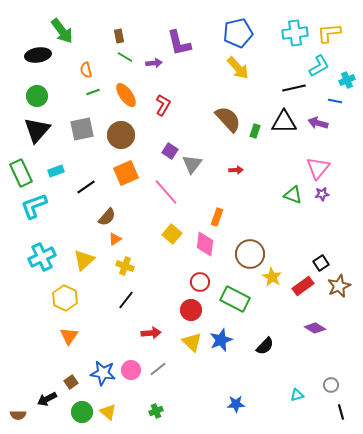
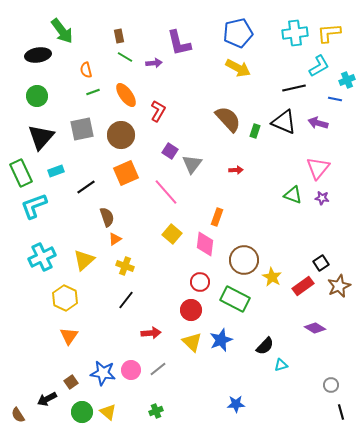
yellow arrow at (238, 68): rotated 20 degrees counterclockwise
blue line at (335, 101): moved 2 px up
red L-shape at (163, 105): moved 5 px left, 6 px down
black triangle at (284, 122): rotated 24 degrees clockwise
black triangle at (37, 130): moved 4 px right, 7 px down
purple star at (322, 194): moved 4 px down; rotated 16 degrees clockwise
brown semicircle at (107, 217): rotated 60 degrees counterclockwise
brown circle at (250, 254): moved 6 px left, 6 px down
cyan triangle at (297, 395): moved 16 px left, 30 px up
brown semicircle at (18, 415): rotated 56 degrees clockwise
